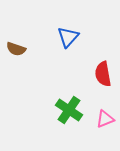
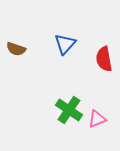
blue triangle: moved 3 px left, 7 px down
red semicircle: moved 1 px right, 15 px up
pink triangle: moved 8 px left
